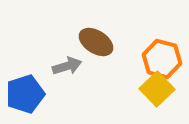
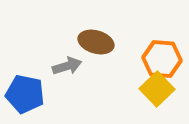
brown ellipse: rotated 16 degrees counterclockwise
orange hexagon: rotated 9 degrees counterclockwise
blue pentagon: rotated 30 degrees clockwise
